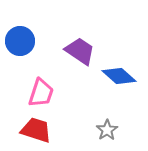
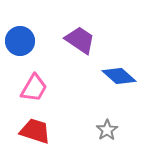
purple trapezoid: moved 11 px up
pink trapezoid: moved 7 px left, 5 px up; rotated 12 degrees clockwise
red trapezoid: moved 1 px left, 1 px down
